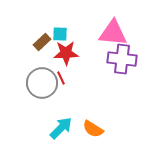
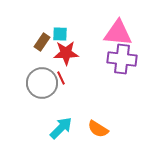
pink triangle: moved 5 px right
brown rectangle: rotated 12 degrees counterclockwise
orange semicircle: moved 5 px right
